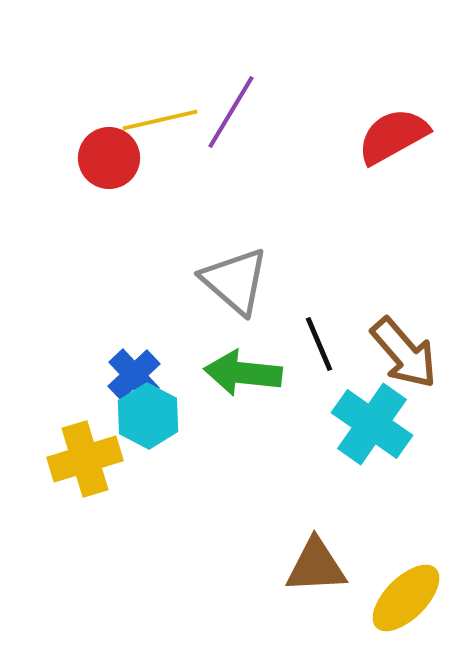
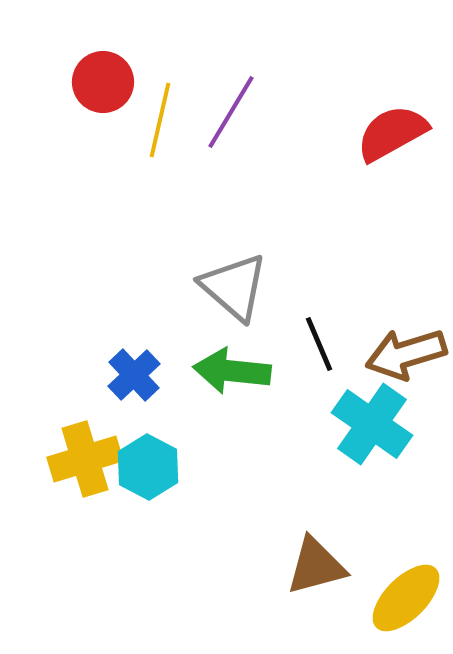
yellow line: rotated 64 degrees counterclockwise
red semicircle: moved 1 px left, 3 px up
red circle: moved 6 px left, 76 px up
gray triangle: moved 1 px left, 6 px down
brown arrow: moved 2 px right, 1 px down; rotated 114 degrees clockwise
green arrow: moved 11 px left, 2 px up
cyan hexagon: moved 51 px down
brown triangle: rotated 12 degrees counterclockwise
